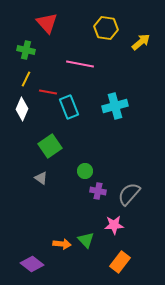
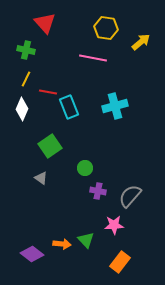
red triangle: moved 2 px left
pink line: moved 13 px right, 6 px up
green circle: moved 3 px up
gray semicircle: moved 1 px right, 2 px down
purple diamond: moved 10 px up
